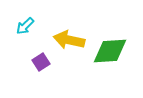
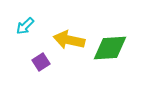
green diamond: moved 3 px up
